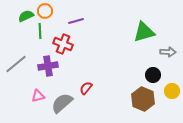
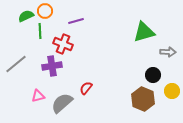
purple cross: moved 4 px right
